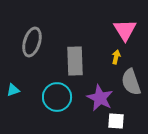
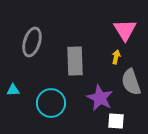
cyan triangle: rotated 16 degrees clockwise
cyan circle: moved 6 px left, 6 px down
